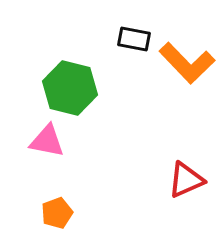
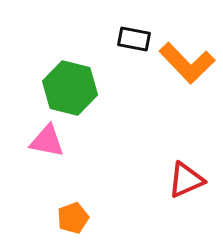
orange pentagon: moved 16 px right, 5 px down
